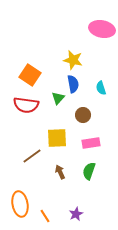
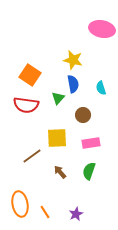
brown arrow: rotated 16 degrees counterclockwise
orange line: moved 4 px up
